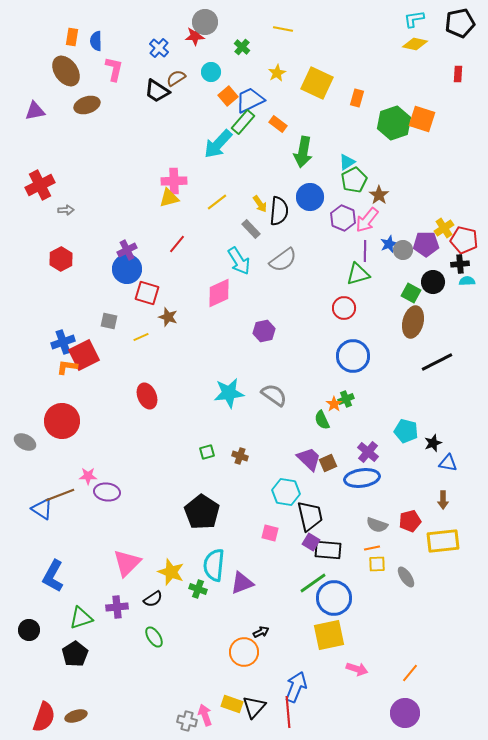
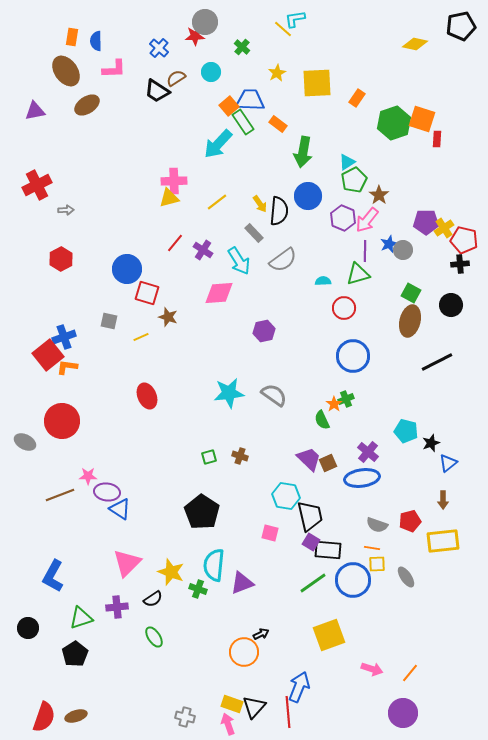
cyan L-shape at (414, 19): moved 119 px left
black pentagon at (460, 23): moved 1 px right, 3 px down
yellow line at (283, 29): rotated 30 degrees clockwise
pink L-shape at (114, 69): rotated 75 degrees clockwise
red rectangle at (458, 74): moved 21 px left, 65 px down
yellow square at (317, 83): rotated 28 degrees counterclockwise
orange square at (228, 96): moved 1 px right, 10 px down
orange rectangle at (357, 98): rotated 18 degrees clockwise
blue trapezoid at (250, 100): rotated 28 degrees clockwise
brown ellipse at (87, 105): rotated 15 degrees counterclockwise
green rectangle at (243, 122): rotated 75 degrees counterclockwise
red cross at (40, 185): moved 3 px left
blue circle at (310, 197): moved 2 px left, 1 px up
gray rectangle at (251, 229): moved 3 px right, 4 px down
red line at (177, 244): moved 2 px left, 1 px up
purple pentagon at (426, 244): moved 22 px up
purple cross at (127, 250): moved 76 px right; rotated 30 degrees counterclockwise
cyan semicircle at (467, 281): moved 144 px left
black circle at (433, 282): moved 18 px right, 23 px down
pink diamond at (219, 293): rotated 20 degrees clockwise
brown ellipse at (413, 322): moved 3 px left, 1 px up
blue cross at (63, 342): moved 1 px right, 5 px up
red square at (84, 355): moved 36 px left; rotated 12 degrees counterclockwise
black star at (433, 443): moved 2 px left
green square at (207, 452): moved 2 px right, 5 px down
blue triangle at (448, 463): rotated 48 degrees counterclockwise
cyan hexagon at (286, 492): moved 4 px down
blue triangle at (42, 509): moved 78 px right
orange line at (372, 548): rotated 21 degrees clockwise
blue circle at (334, 598): moved 19 px right, 18 px up
black circle at (29, 630): moved 1 px left, 2 px up
black arrow at (261, 632): moved 2 px down
yellow square at (329, 635): rotated 8 degrees counterclockwise
pink arrow at (357, 669): moved 15 px right
blue arrow at (296, 687): moved 3 px right
purple circle at (405, 713): moved 2 px left
pink arrow at (205, 715): moved 23 px right, 9 px down
gray cross at (187, 721): moved 2 px left, 4 px up
